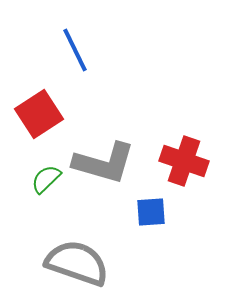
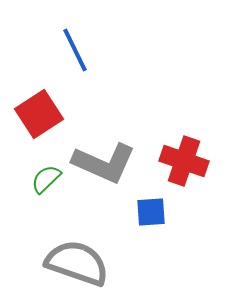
gray L-shape: rotated 8 degrees clockwise
